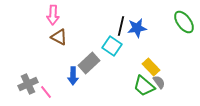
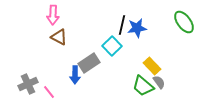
black line: moved 1 px right, 1 px up
cyan square: rotated 12 degrees clockwise
gray rectangle: rotated 10 degrees clockwise
yellow rectangle: moved 1 px right, 1 px up
blue arrow: moved 2 px right, 1 px up
green trapezoid: moved 1 px left
pink line: moved 3 px right
